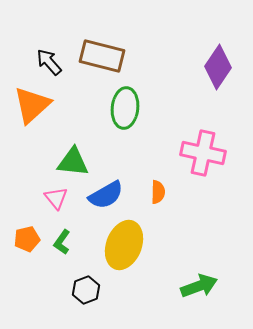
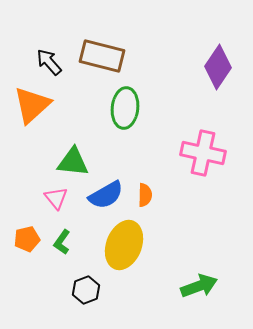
orange semicircle: moved 13 px left, 3 px down
